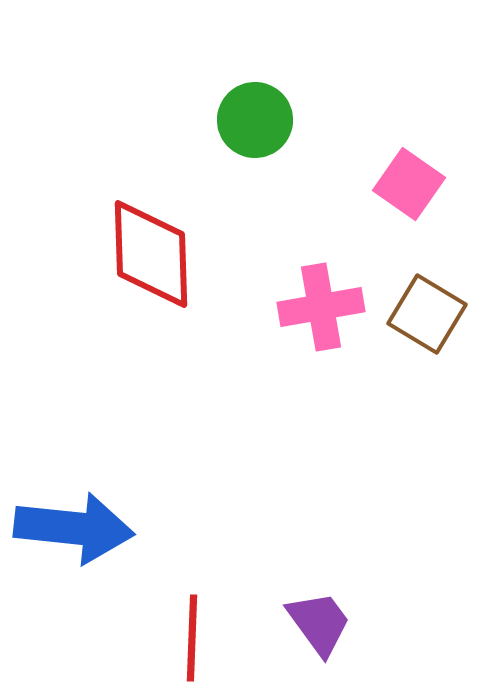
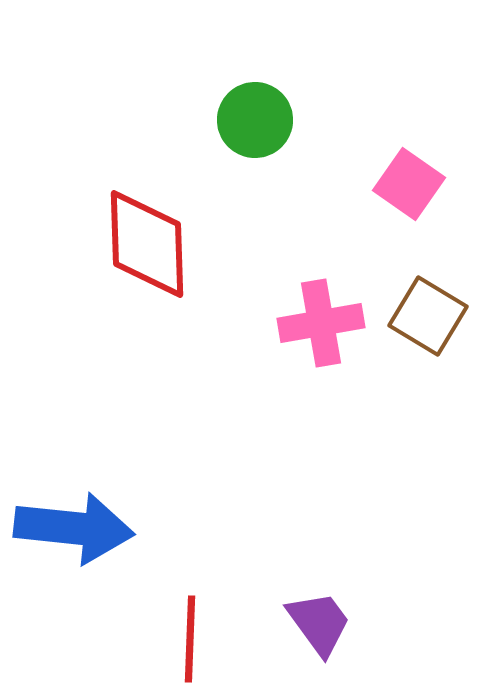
red diamond: moved 4 px left, 10 px up
pink cross: moved 16 px down
brown square: moved 1 px right, 2 px down
red line: moved 2 px left, 1 px down
